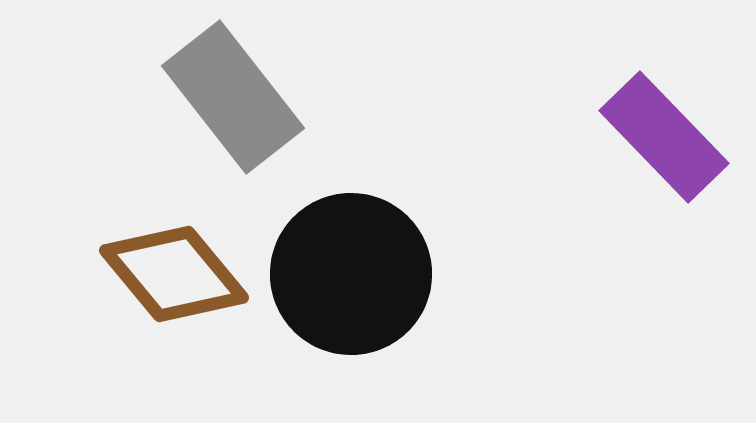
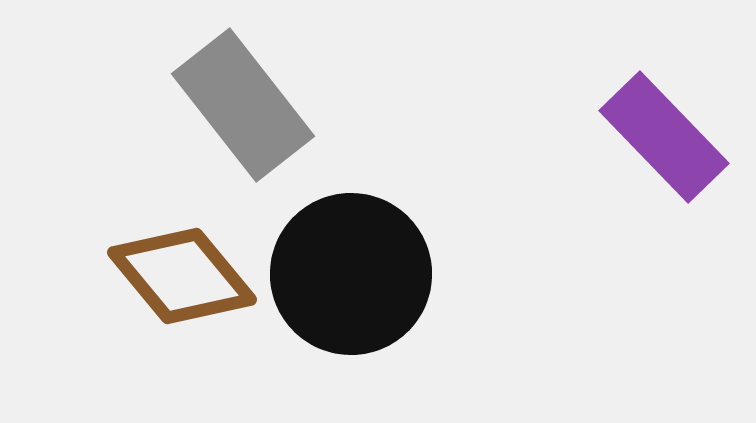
gray rectangle: moved 10 px right, 8 px down
brown diamond: moved 8 px right, 2 px down
